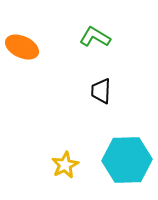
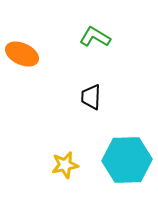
orange ellipse: moved 7 px down
black trapezoid: moved 10 px left, 6 px down
yellow star: rotated 16 degrees clockwise
